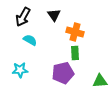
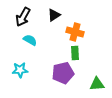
black triangle: rotated 32 degrees clockwise
green triangle: moved 3 px left, 3 px down
